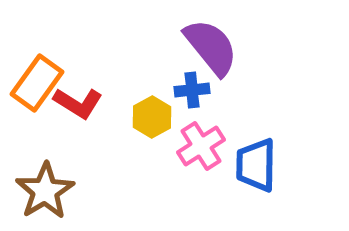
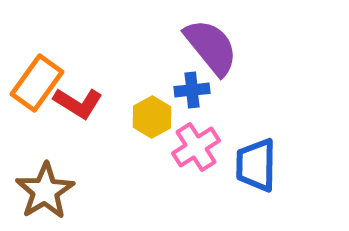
pink cross: moved 5 px left, 1 px down
